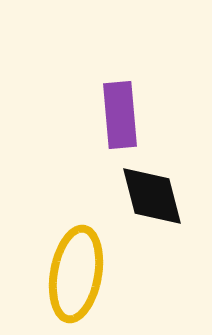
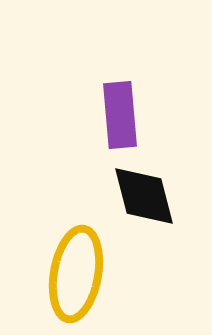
black diamond: moved 8 px left
